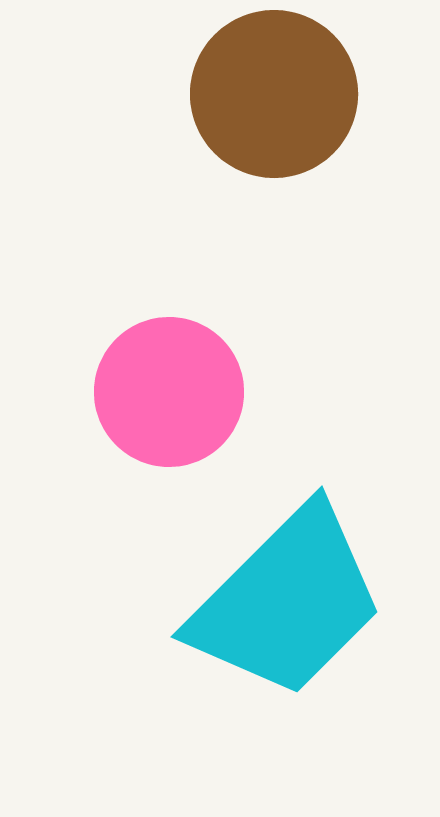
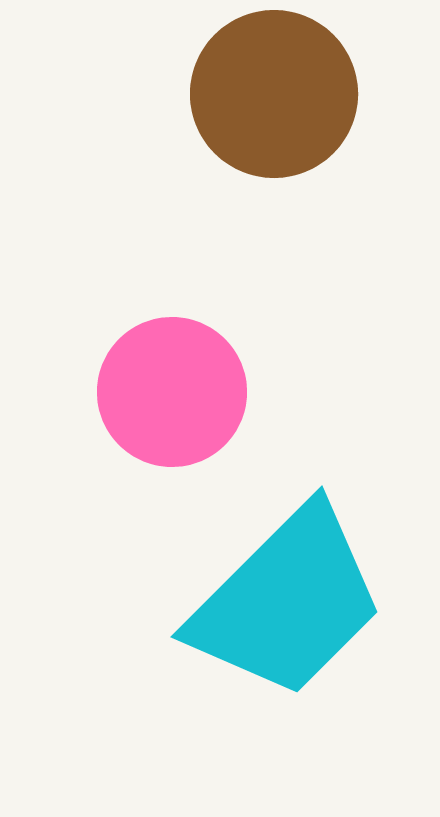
pink circle: moved 3 px right
